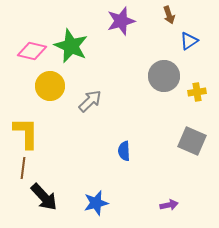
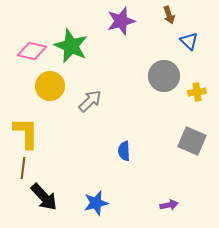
blue triangle: rotated 42 degrees counterclockwise
